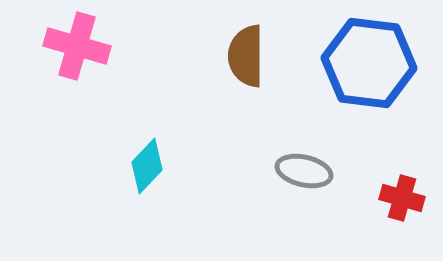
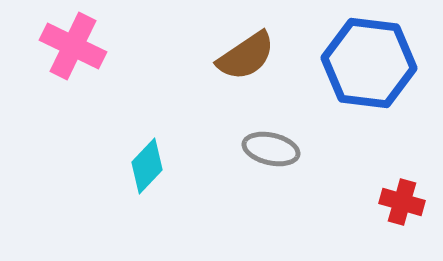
pink cross: moved 4 px left; rotated 10 degrees clockwise
brown semicircle: rotated 124 degrees counterclockwise
gray ellipse: moved 33 px left, 22 px up
red cross: moved 4 px down
